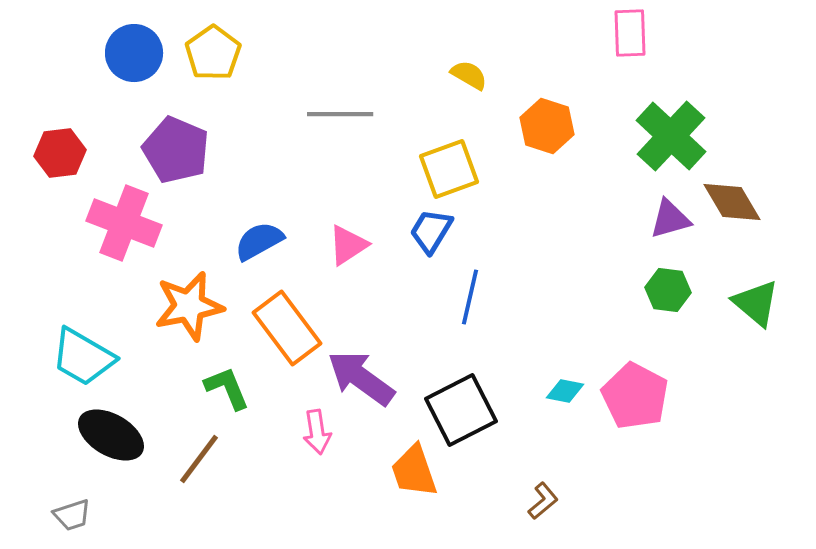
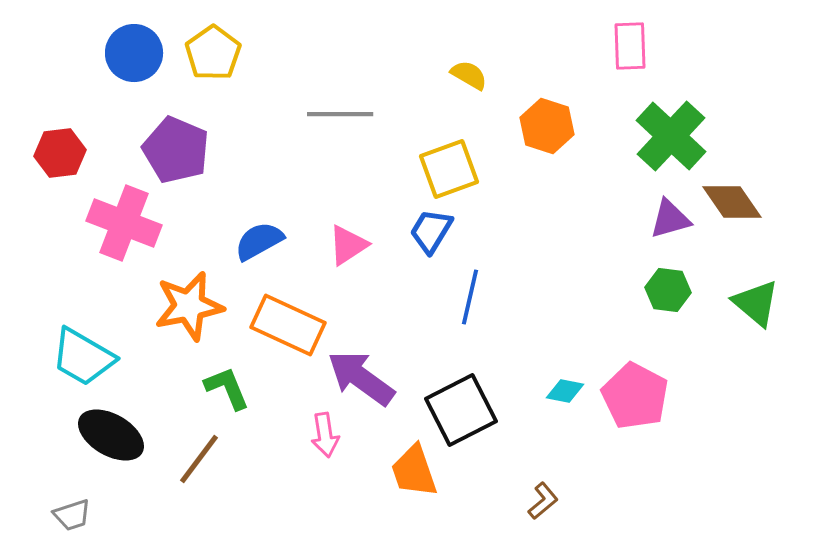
pink rectangle: moved 13 px down
brown diamond: rotated 4 degrees counterclockwise
orange rectangle: moved 1 px right, 3 px up; rotated 28 degrees counterclockwise
pink arrow: moved 8 px right, 3 px down
